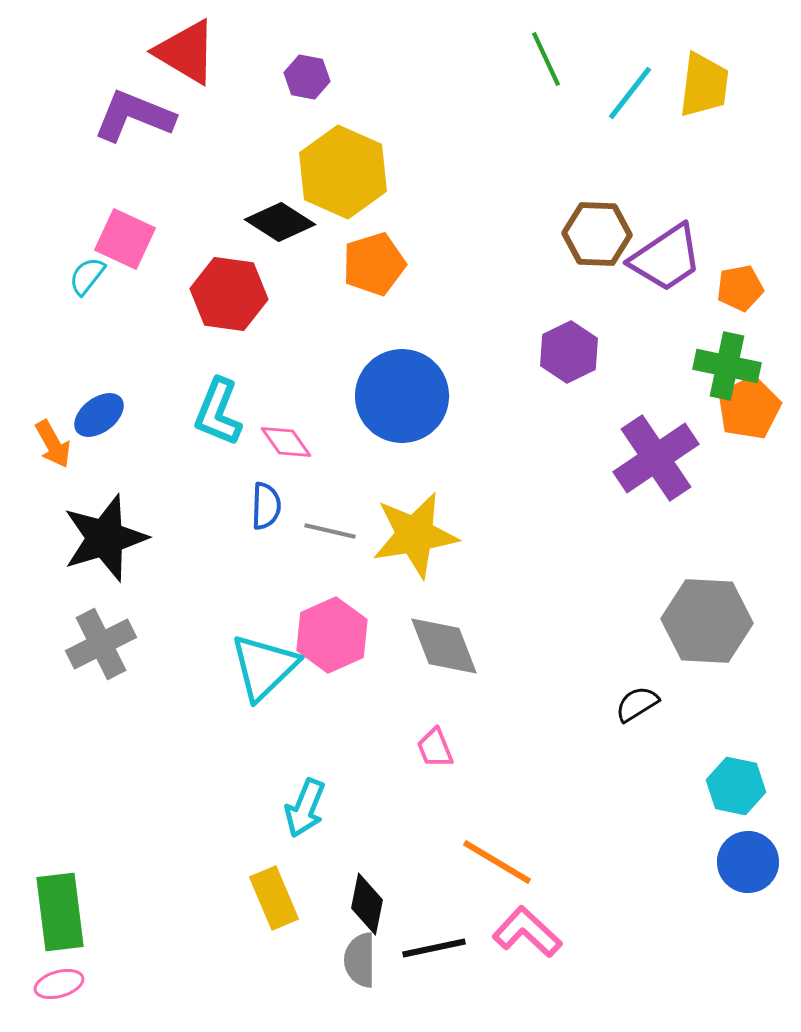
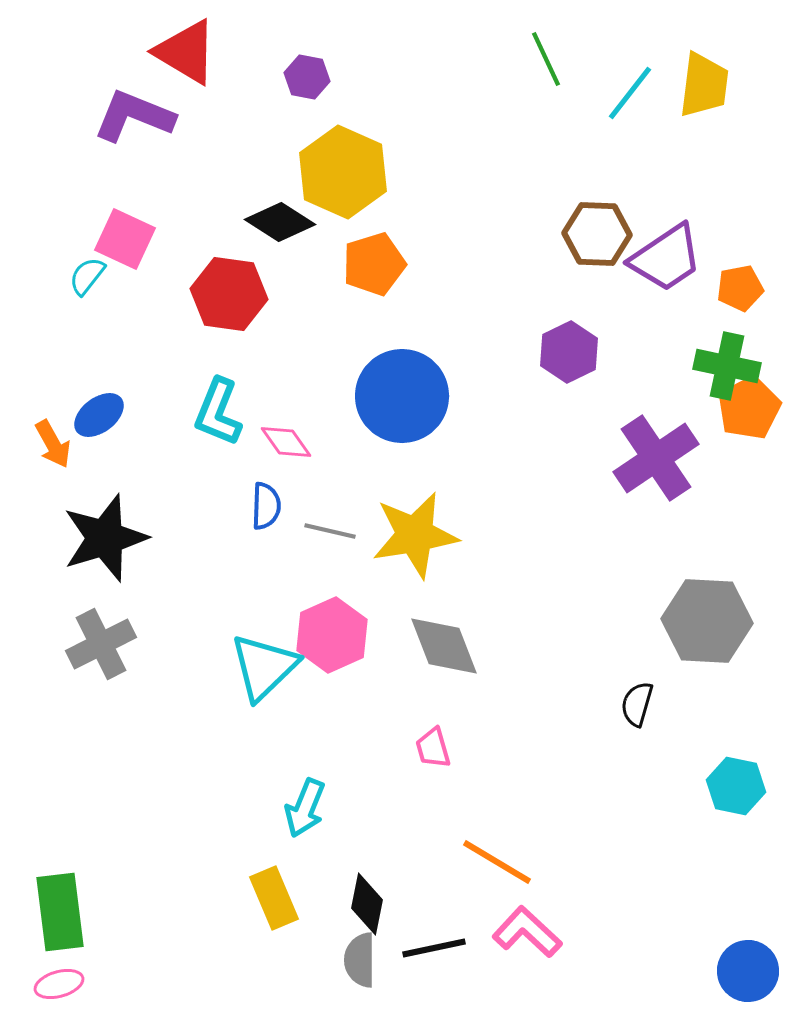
black semicircle at (637, 704): rotated 42 degrees counterclockwise
pink trapezoid at (435, 748): moved 2 px left; rotated 6 degrees clockwise
blue circle at (748, 862): moved 109 px down
